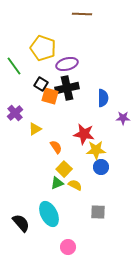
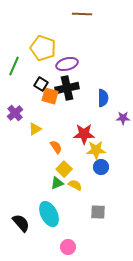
green line: rotated 60 degrees clockwise
red star: rotated 10 degrees counterclockwise
